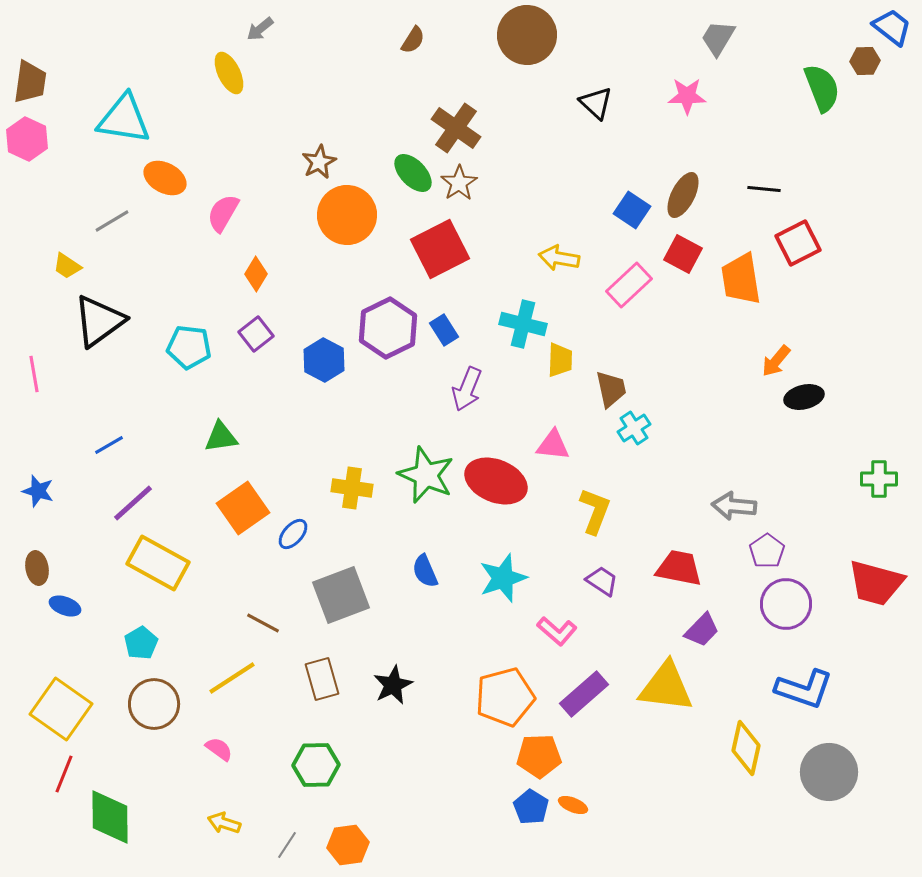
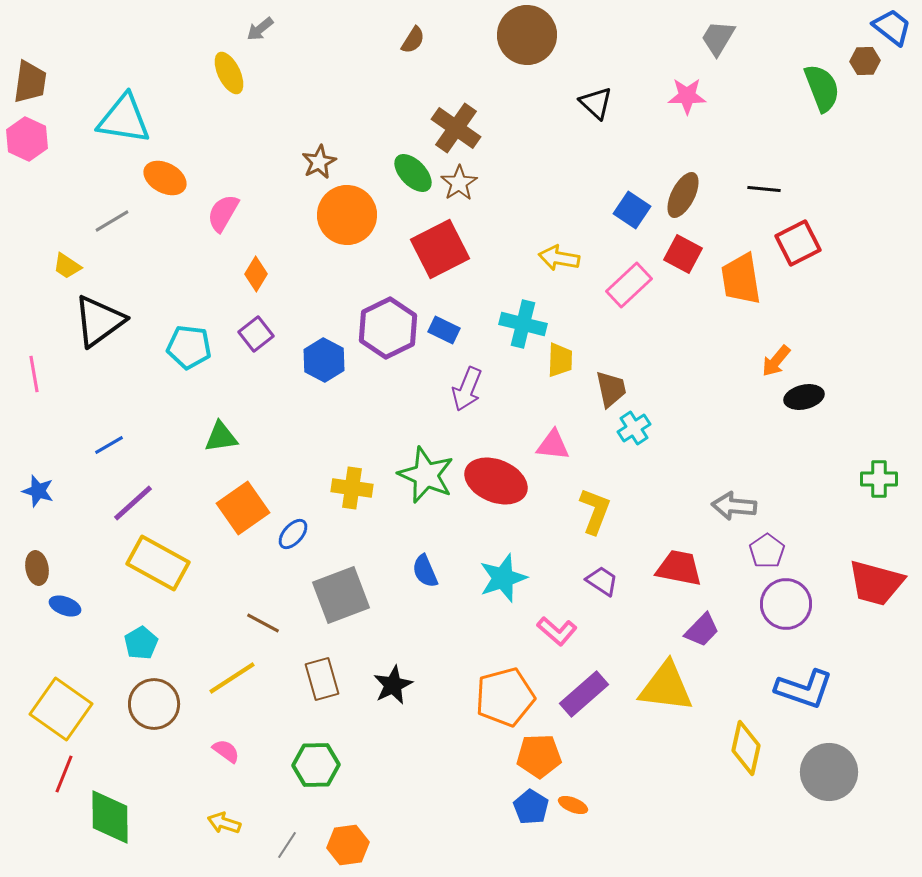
blue rectangle at (444, 330): rotated 32 degrees counterclockwise
pink semicircle at (219, 749): moved 7 px right, 2 px down
